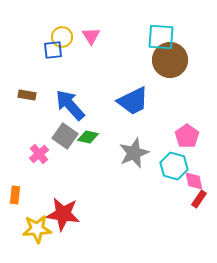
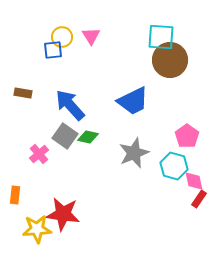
brown rectangle: moved 4 px left, 2 px up
